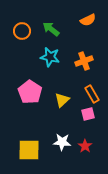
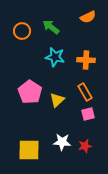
orange semicircle: moved 3 px up
green arrow: moved 2 px up
cyan star: moved 5 px right
orange cross: moved 2 px right, 1 px up; rotated 24 degrees clockwise
orange rectangle: moved 7 px left, 2 px up
yellow triangle: moved 5 px left
red star: rotated 24 degrees clockwise
